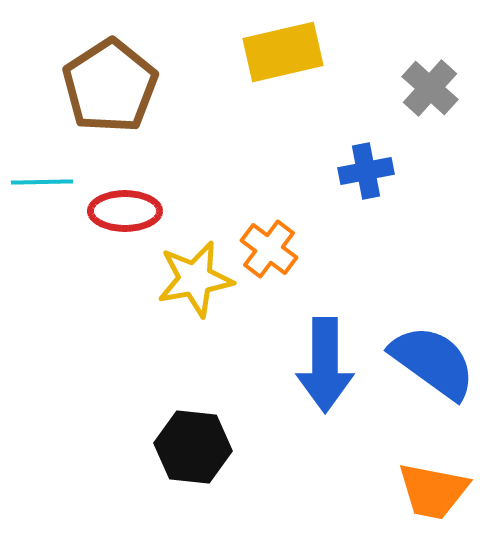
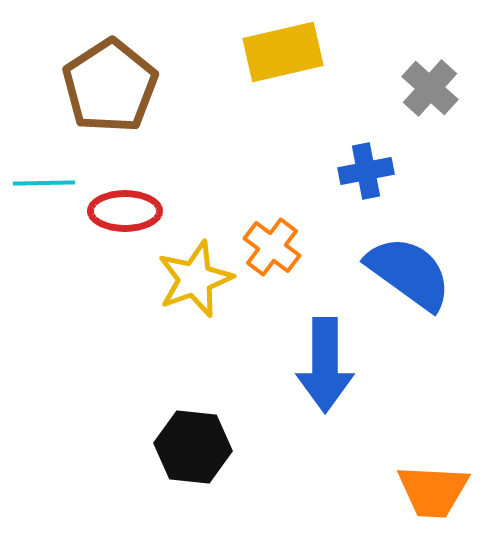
cyan line: moved 2 px right, 1 px down
orange cross: moved 3 px right, 2 px up
yellow star: rotated 10 degrees counterclockwise
blue semicircle: moved 24 px left, 89 px up
orange trapezoid: rotated 8 degrees counterclockwise
